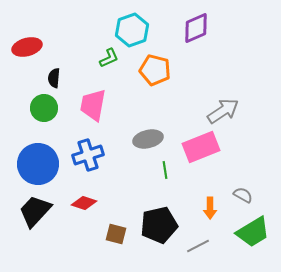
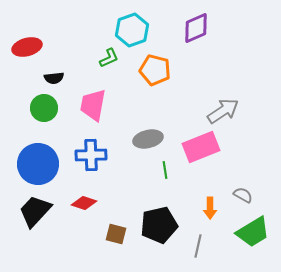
black semicircle: rotated 102 degrees counterclockwise
blue cross: moved 3 px right; rotated 16 degrees clockwise
gray line: rotated 50 degrees counterclockwise
